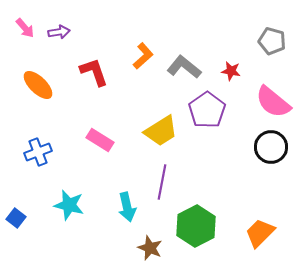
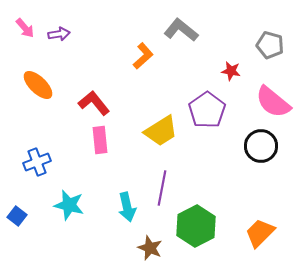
purple arrow: moved 2 px down
gray pentagon: moved 2 px left, 4 px down
gray L-shape: moved 3 px left, 37 px up
red L-shape: moved 31 px down; rotated 20 degrees counterclockwise
pink rectangle: rotated 52 degrees clockwise
black circle: moved 10 px left, 1 px up
blue cross: moved 1 px left, 10 px down
purple line: moved 6 px down
blue square: moved 1 px right, 2 px up
